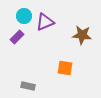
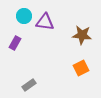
purple triangle: rotated 30 degrees clockwise
purple rectangle: moved 2 px left, 6 px down; rotated 16 degrees counterclockwise
orange square: moved 16 px right; rotated 35 degrees counterclockwise
gray rectangle: moved 1 px right, 1 px up; rotated 48 degrees counterclockwise
